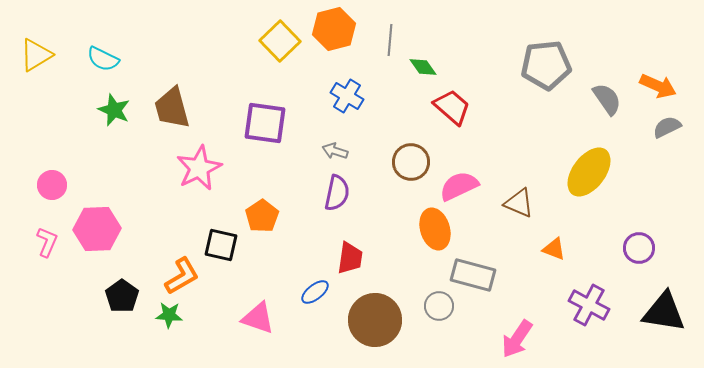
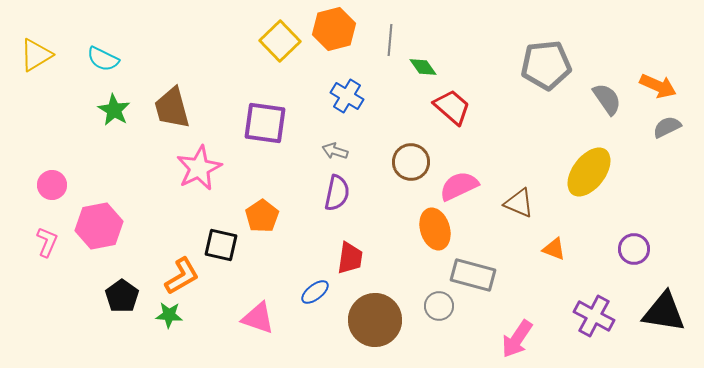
green star at (114, 110): rotated 8 degrees clockwise
pink hexagon at (97, 229): moved 2 px right, 3 px up; rotated 9 degrees counterclockwise
purple circle at (639, 248): moved 5 px left, 1 px down
purple cross at (589, 305): moved 5 px right, 11 px down
